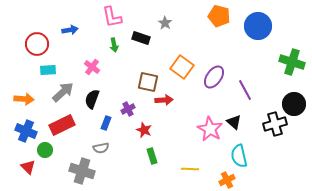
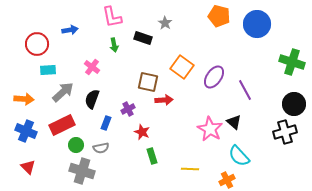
blue circle: moved 1 px left, 2 px up
black rectangle: moved 2 px right
black cross: moved 10 px right, 8 px down
red star: moved 2 px left, 2 px down
green circle: moved 31 px right, 5 px up
cyan semicircle: rotated 30 degrees counterclockwise
